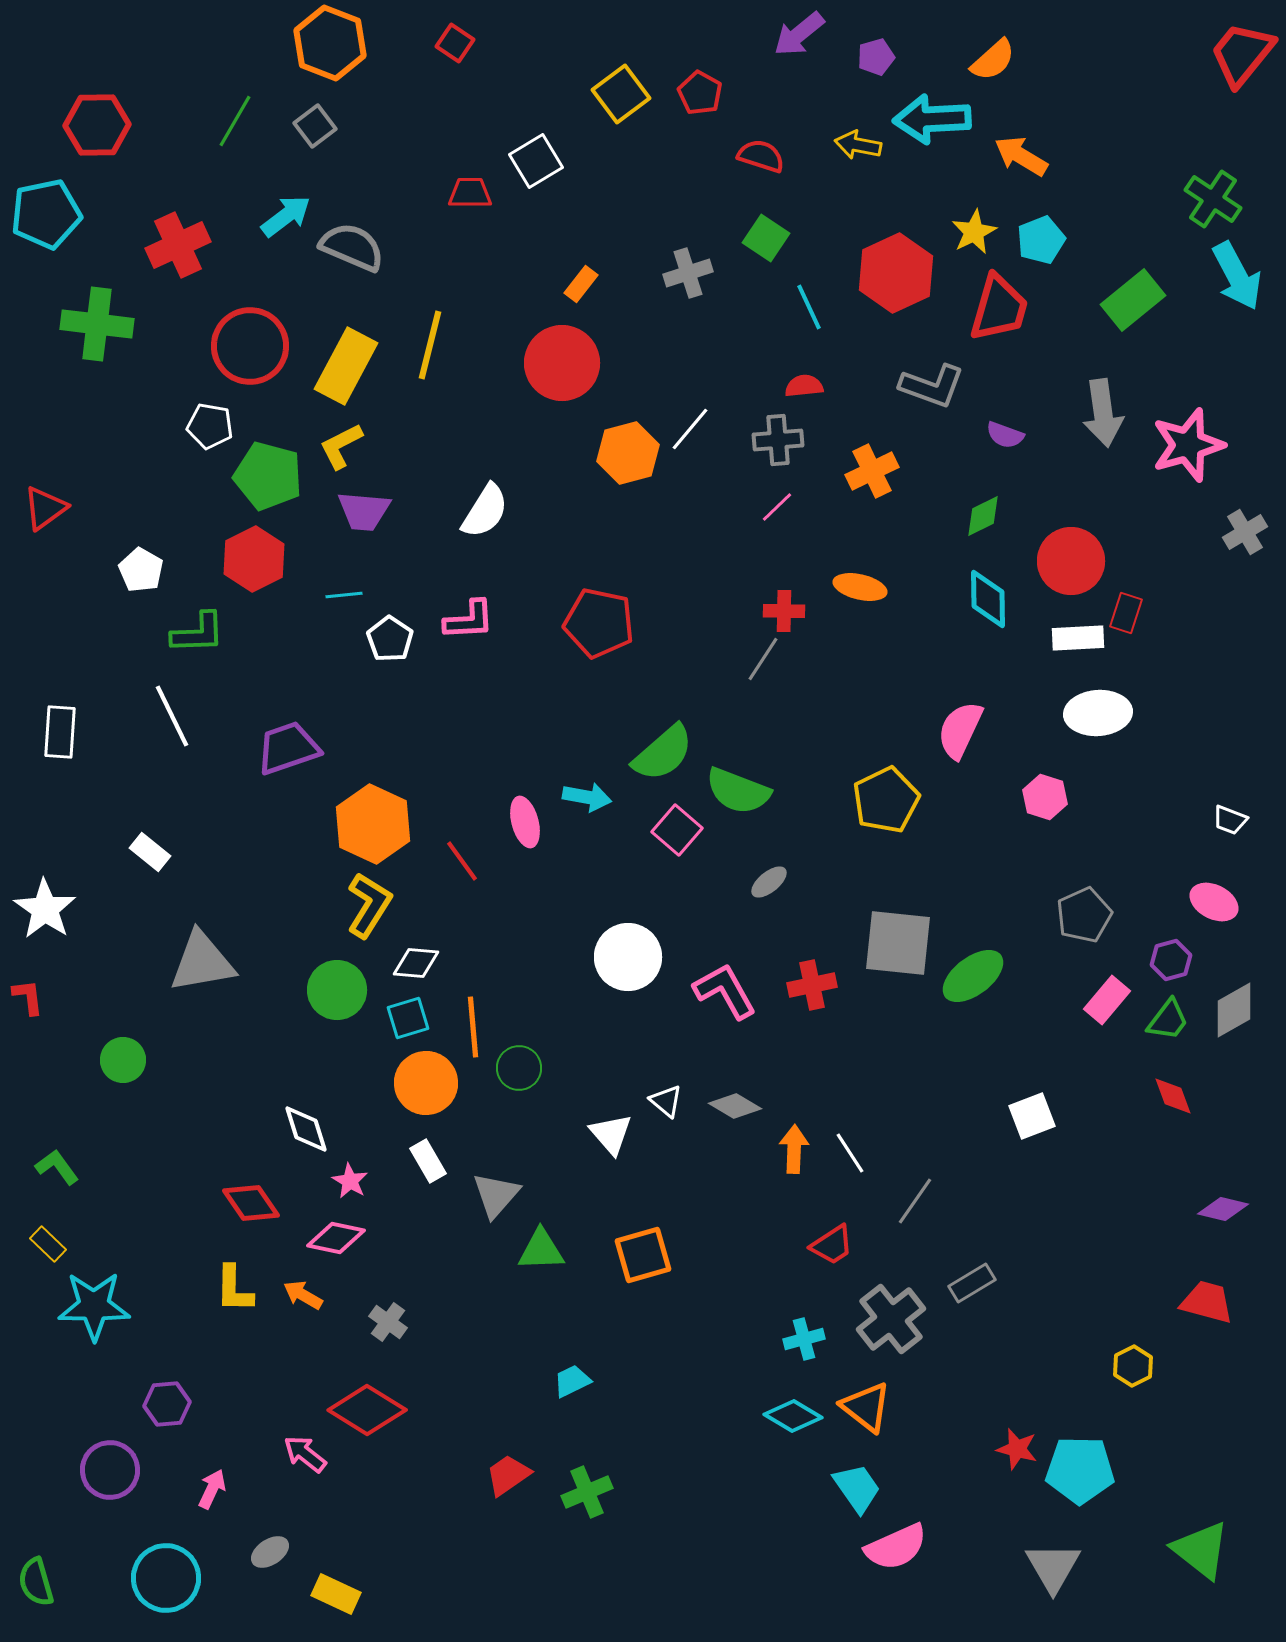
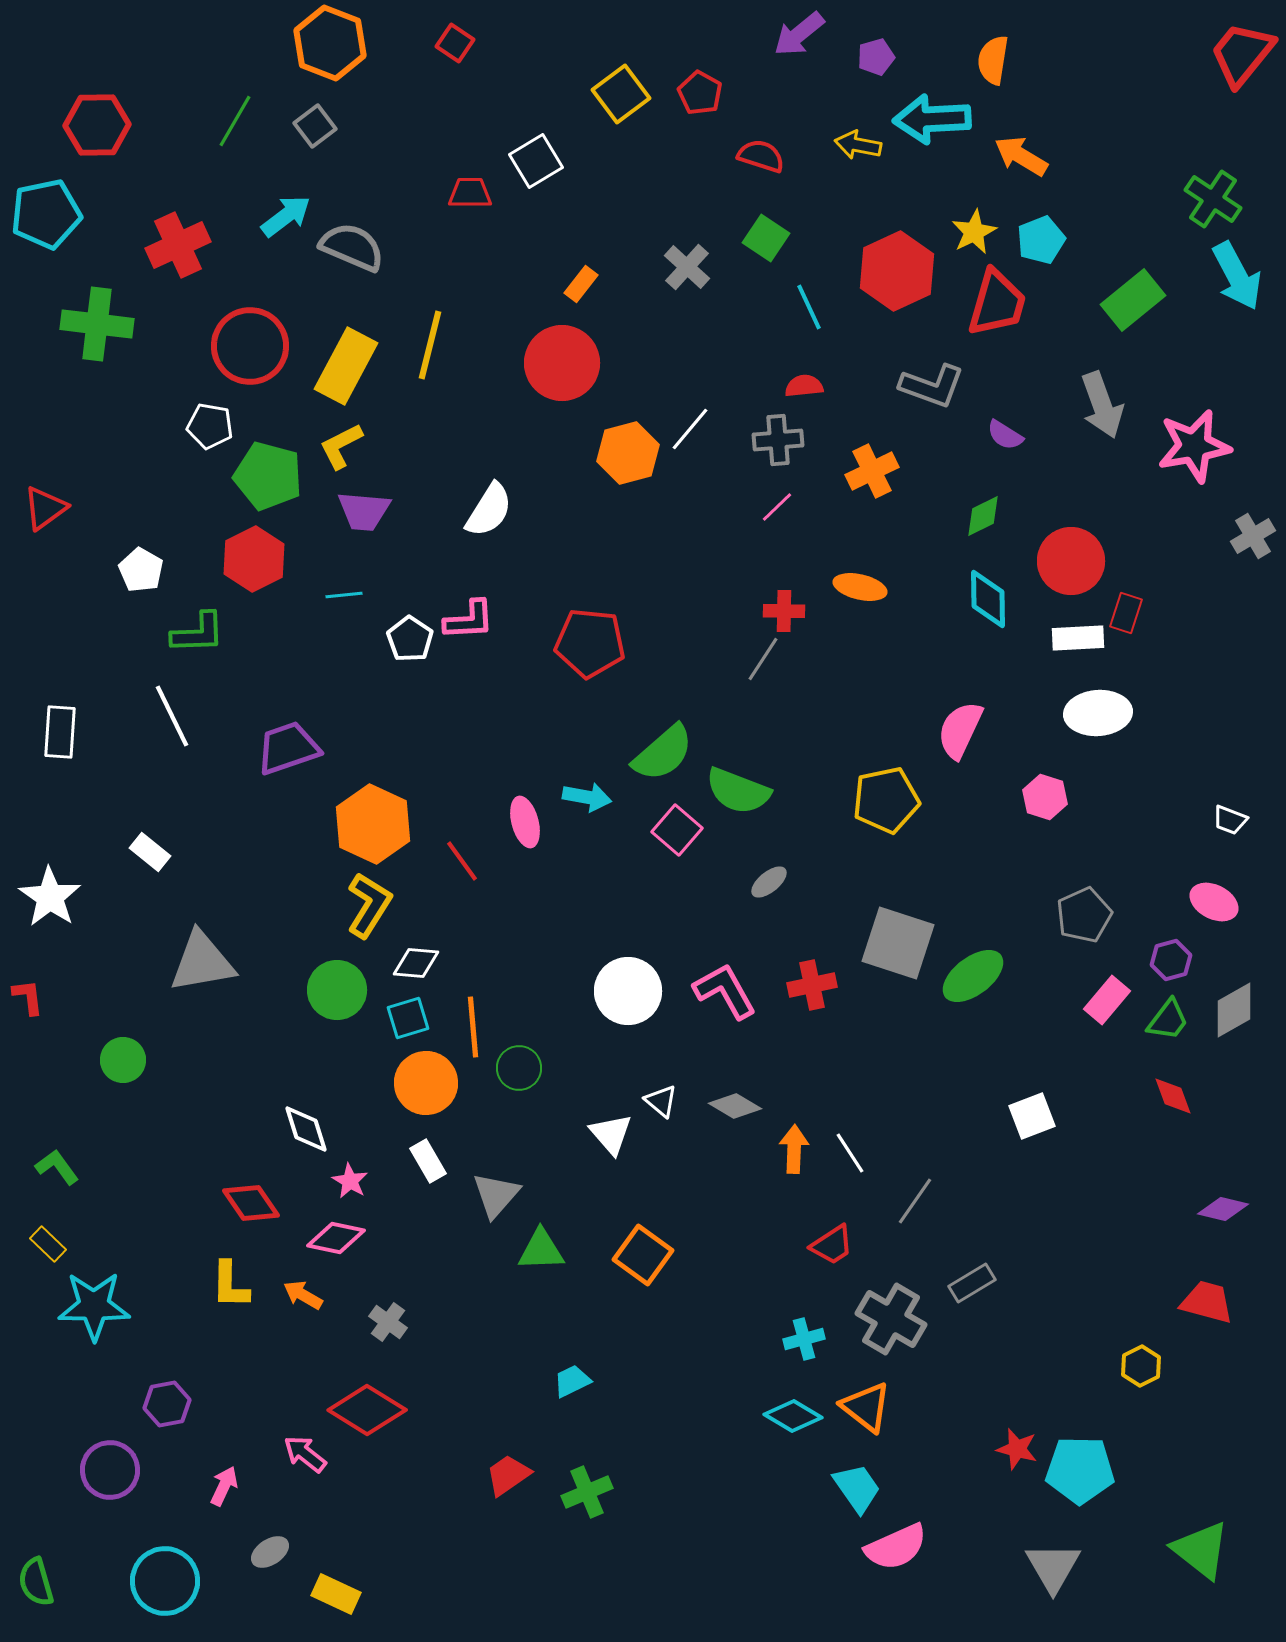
orange semicircle at (993, 60): rotated 141 degrees clockwise
gray cross at (688, 273): moved 1 px left, 6 px up; rotated 30 degrees counterclockwise
red hexagon at (896, 273): moved 1 px right, 2 px up
red trapezoid at (999, 308): moved 2 px left, 5 px up
gray arrow at (1103, 413): moved 1 px left, 8 px up; rotated 12 degrees counterclockwise
purple semicircle at (1005, 435): rotated 12 degrees clockwise
pink star at (1188, 445): moved 6 px right, 1 px down; rotated 6 degrees clockwise
white semicircle at (485, 511): moved 4 px right, 1 px up
gray cross at (1245, 532): moved 8 px right, 4 px down
red pentagon at (599, 623): moved 9 px left, 20 px down; rotated 6 degrees counterclockwise
white pentagon at (390, 639): moved 20 px right
yellow pentagon at (886, 800): rotated 14 degrees clockwise
white star at (45, 909): moved 5 px right, 12 px up
gray square at (898, 943): rotated 12 degrees clockwise
white circle at (628, 957): moved 34 px down
white triangle at (666, 1101): moved 5 px left
orange square at (643, 1255): rotated 38 degrees counterclockwise
yellow L-shape at (234, 1289): moved 4 px left, 4 px up
gray cross at (891, 1319): rotated 22 degrees counterclockwise
yellow hexagon at (1133, 1366): moved 8 px right
purple hexagon at (167, 1404): rotated 6 degrees counterclockwise
pink arrow at (212, 1489): moved 12 px right, 3 px up
cyan circle at (166, 1578): moved 1 px left, 3 px down
